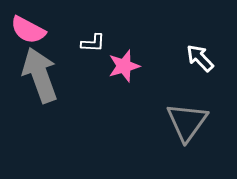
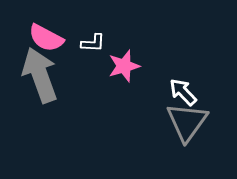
pink semicircle: moved 18 px right, 8 px down
white arrow: moved 17 px left, 34 px down
